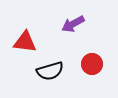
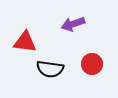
purple arrow: rotated 10 degrees clockwise
black semicircle: moved 2 px up; rotated 24 degrees clockwise
